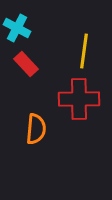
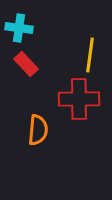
cyan cross: moved 2 px right; rotated 20 degrees counterclockwise
yellow line: moved 6 px right, 4 px down
orange semicircle: moved 2 px right, 1 px down
